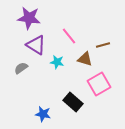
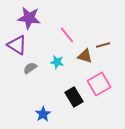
pink line: moved 2 px left, 1 px up
purple triangle: moved 19 px left
brown triangle: moved 3 px up
gray semicircle: moved 9 px right
black rectangle: moved 1 px right, 5 px up; rotated 18 degrees clockwise
blue star: rotated 28 degrees clockwise
